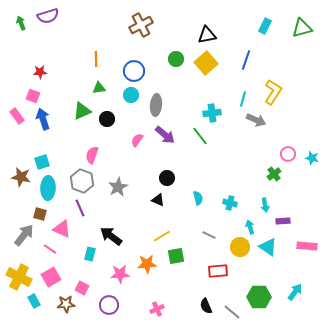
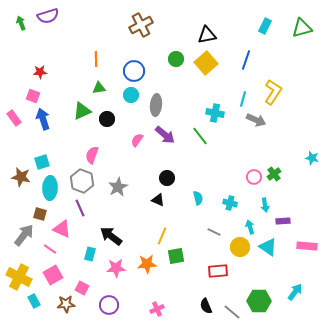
cyan cross at (212, 113): moved 3 px right; rotated 18 degrees clockwise
pink rectangle at (17, 116): moved 3 px left, 2 px down
pink circle at (288, 154): moved 34 px left, 23 px down
cyan ellipse at (48, 188): moved 2 px right
gray line at (209, 235): moved 5 px right, 3 px up
yellow line at (162, 236): rotated 36 degrees counterclockwise
pink star at (120, 274): moved 4 px left, 6 px up
pink square at (51, 277): moved 2 px right, 2 px up
green hexagon at (259, 297): moved 4 px down
